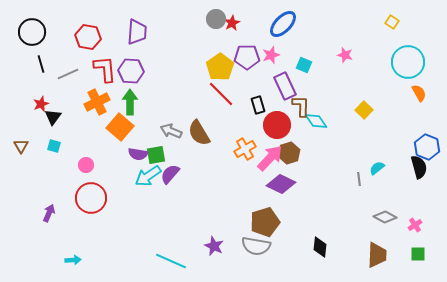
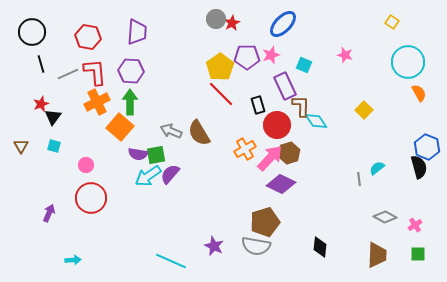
red L-shape at (105, 69): moved 10 px left, 3 px down
